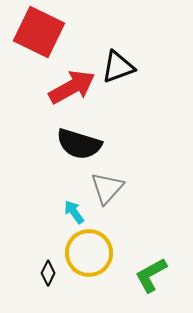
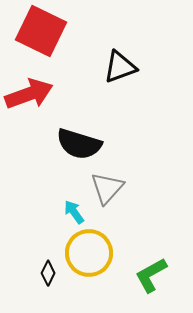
red square: moved 2 px right, 1 px up
black triangle: moved 2 px right
red arrow: moved 43 px left, 7 px down; rotated 9 degrees clockwise
